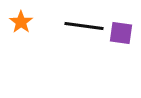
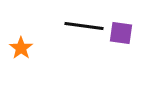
orange star: moved 26 px down
